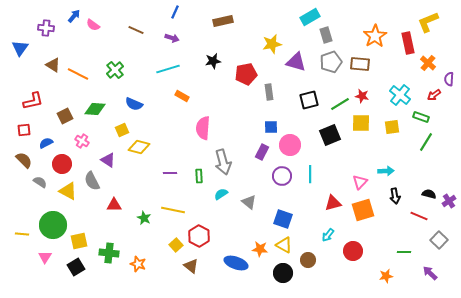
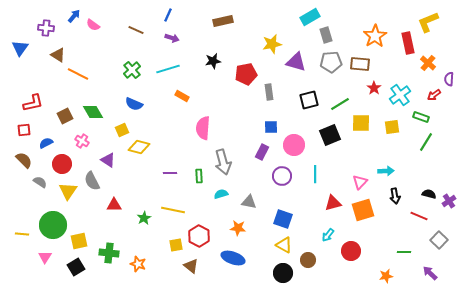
blue line at (175, 12): moved 7 px left, 3 px down
gray pentagon at (331, 62): rotated 15 degrees clockwise
brown triangle at (53, 65): moved 5 px right, 10 px up
green cross at (115, 70): moved 17 px right
cyan cross at (400, 95): rotated 15 degrees clockwise
red star at (362, 96): moved 12 px right, 8 px up; rotated 24 degrees clockwise
red L-shape at (33, 101): moved 2 px down
green diamond at (95, 109): moved 2 px left, 3 px down; rotated 55 degrees clockwise
pink circle at (290, 145): moved 4 px right
cyan line at (310, 174): moved 5 px right
yellow triangle at (68, 191): rotated 36 degrees clockwise
cyan semicircle at (221, 194): rotated 16 degrees clockwise
gray triangle at (249, 202): rotated 28 degrees counterclockwise
green star at (144, 218): rotated 16 degrees clockwise
yellow square at (176, 245): rotated 32 degrees clockwise
orange star at (260, 249): moved 22 px left, 21 px up
red circle at (353, 251): moved 2 px left
blue ellipse at (236, 263): moved 3 px left, 5 px up
